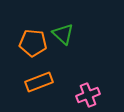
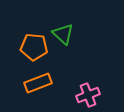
orange pentagon: moved 1 px right, 4 px down
orange rectangle: moved 1 px left, 1 px down
